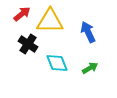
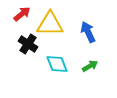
yellow triangle: moved 3 px down
cyan diamond: moved 1 px down
green arrow: moved 2 px up
